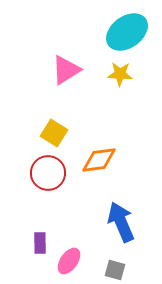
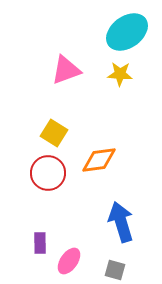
pink triangle: rotated 12 degrees clockwise
blue arrow: rotated 6 degrees clockwise
